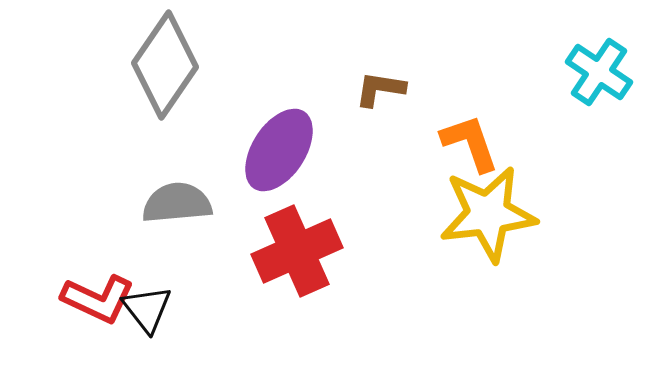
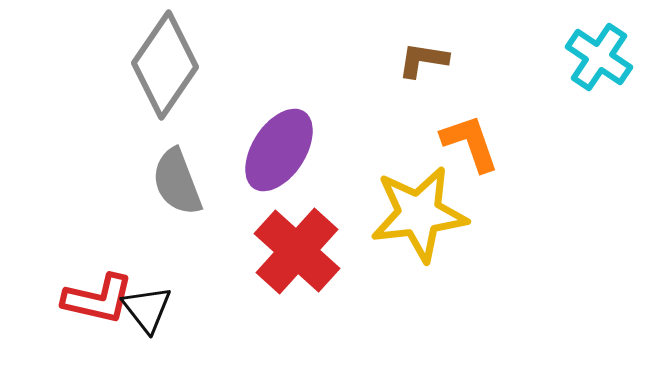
cyan cross: moved 15 px up
brown L-shape: moved 43 px right, 29 px up
gray semicircle: moved 21 px up; rotated 106 degrees counterclockwise
yellow star: moved 69 px left
red cross: rotated 24 degrees counterclockwise
red L-shape: rotated 12 degrees counterclockwise
